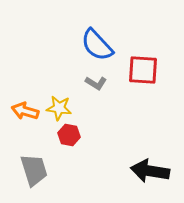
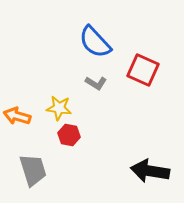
blue semicircle: moved 2 px left, 3 px up
red square: rotated 20 degrees clockwise
orange arrow: moved 8 px left, 5 px down
gray trapezoid: moved 1 px left
